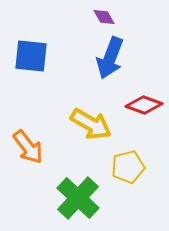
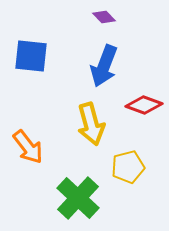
purple diamond: rotated 15 degrees counterclockwise
blue arrow: moved 6 px left, 8 px down
yellow arrow: rotated 45 degrees clockwise
